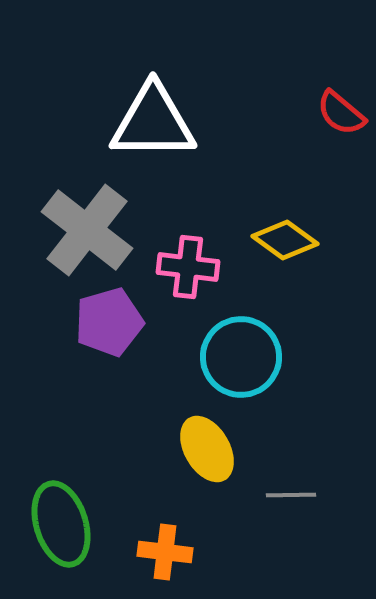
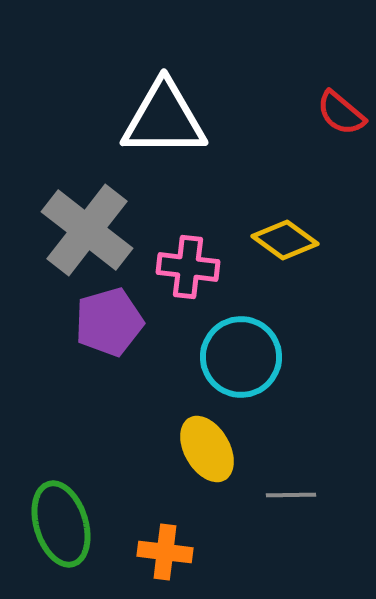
white triangle: moved 11 px right, 3 px up
